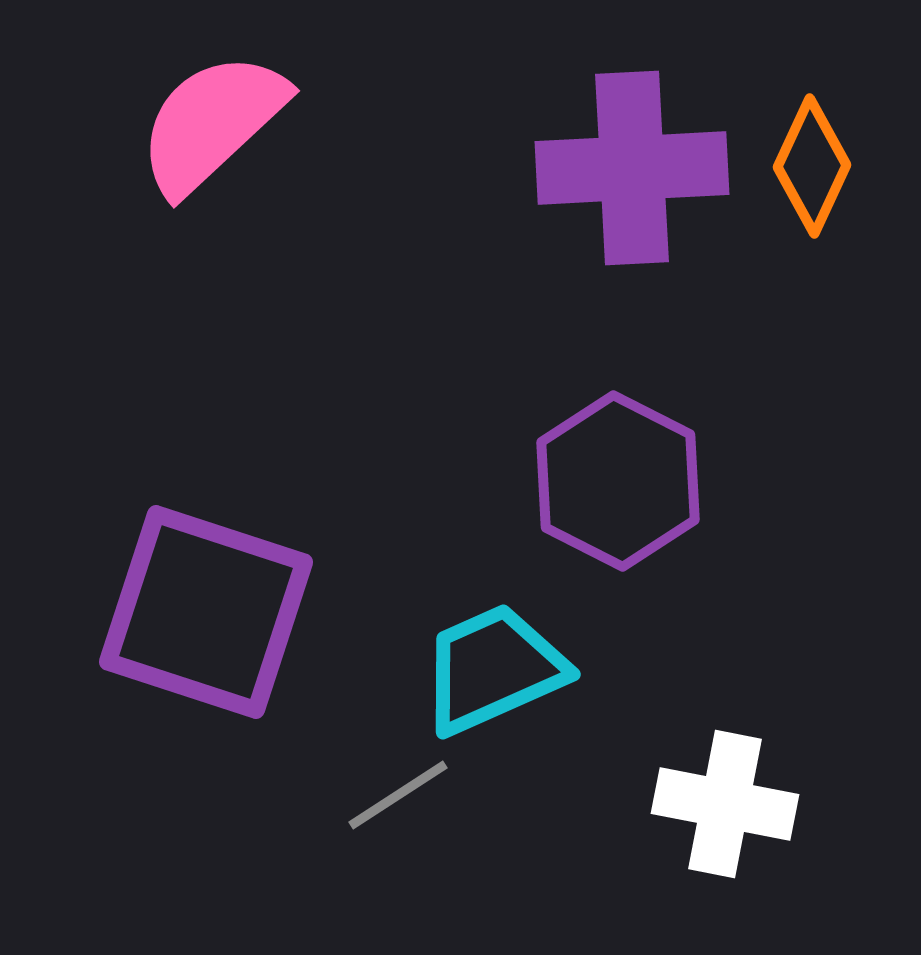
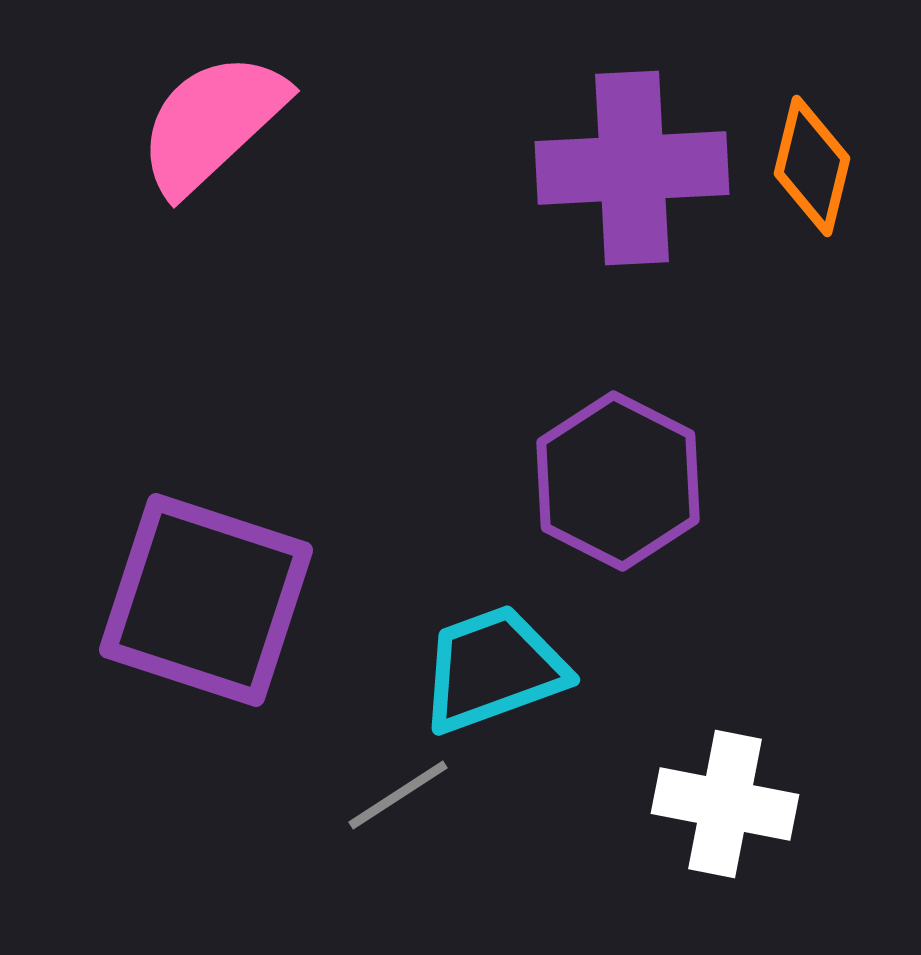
orange diamond: rotated 11 degrees counterclockwise
purple square: moved 12 px up
cyan trapezoid: rotated 4 degrees clockwise
